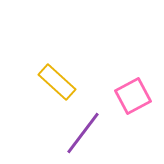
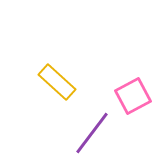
purple line: moved 9 px right
